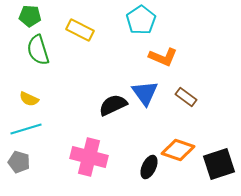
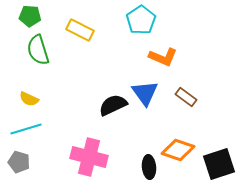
black ellipse: rotated 30 degrees counterclockwise
